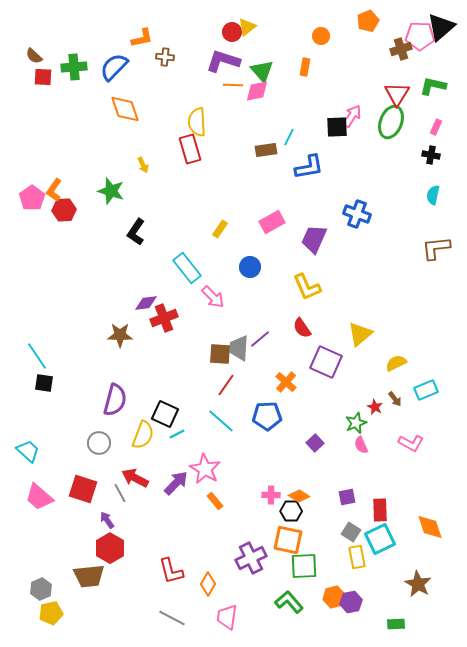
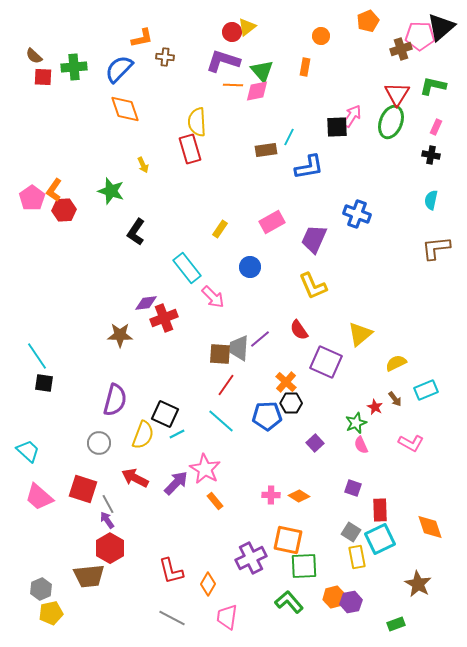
blue semicircle at (114, 67): moved 5 px right, 2 px down
cyan semicircle at (433, 195): moved 2 px left, 5 px down
yellow L-shape at (307, 287): moved 6 px right, 1 px up
red semicircle at (302, 328): moved 3 px left, 2 px down
gray line at (120, 493): moved 12 px left, 11 px down
purple square at (347, 497): moved 6 px right, 9 px up; rotated 30 degrees clockwise
black hexagon at (291, 511): moved 108 px up
green rectangle at (396, 624): rotated 18 degrees counterclockwise
